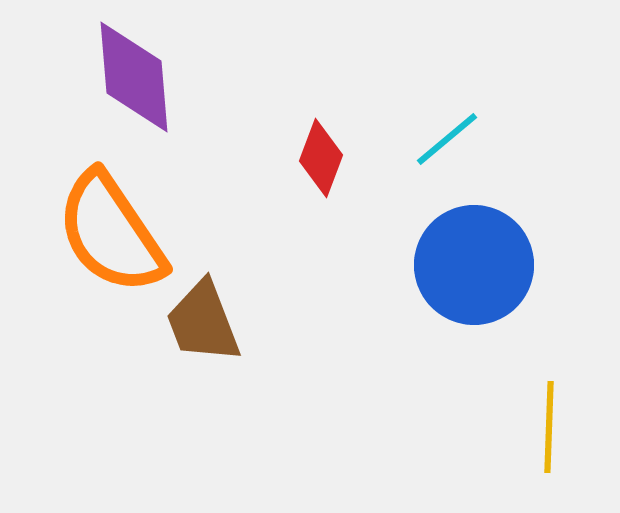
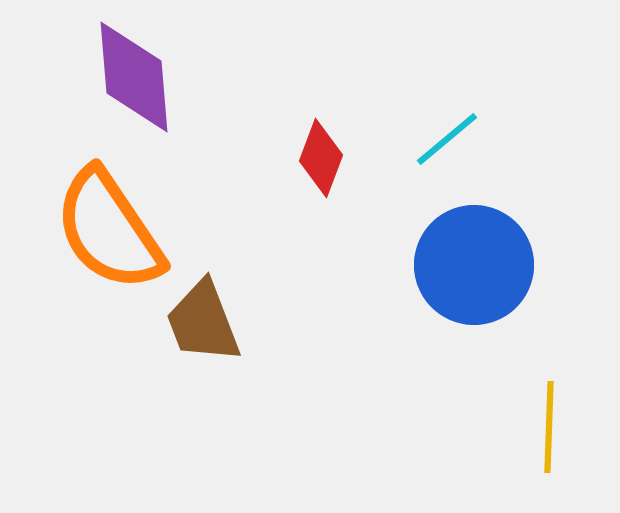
orange semicircle: moved 2 px left, 3 px up
